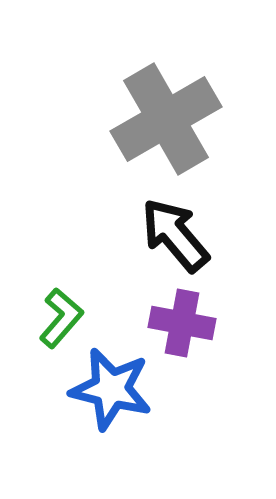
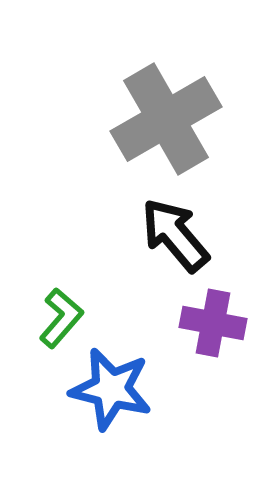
purple cross: moved 31 px right
